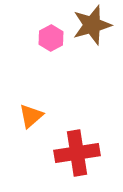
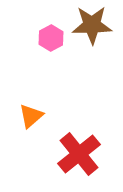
brown star: rotated 15 degrees clockwise
red cross: moved 2 px right, 1 px down; rotated 30 degrees counterclockwise
